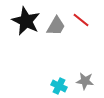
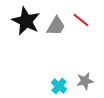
gray star: rotated 18 degrees counterclockwise
cyan cross: rotated 14 degrees clockwise
